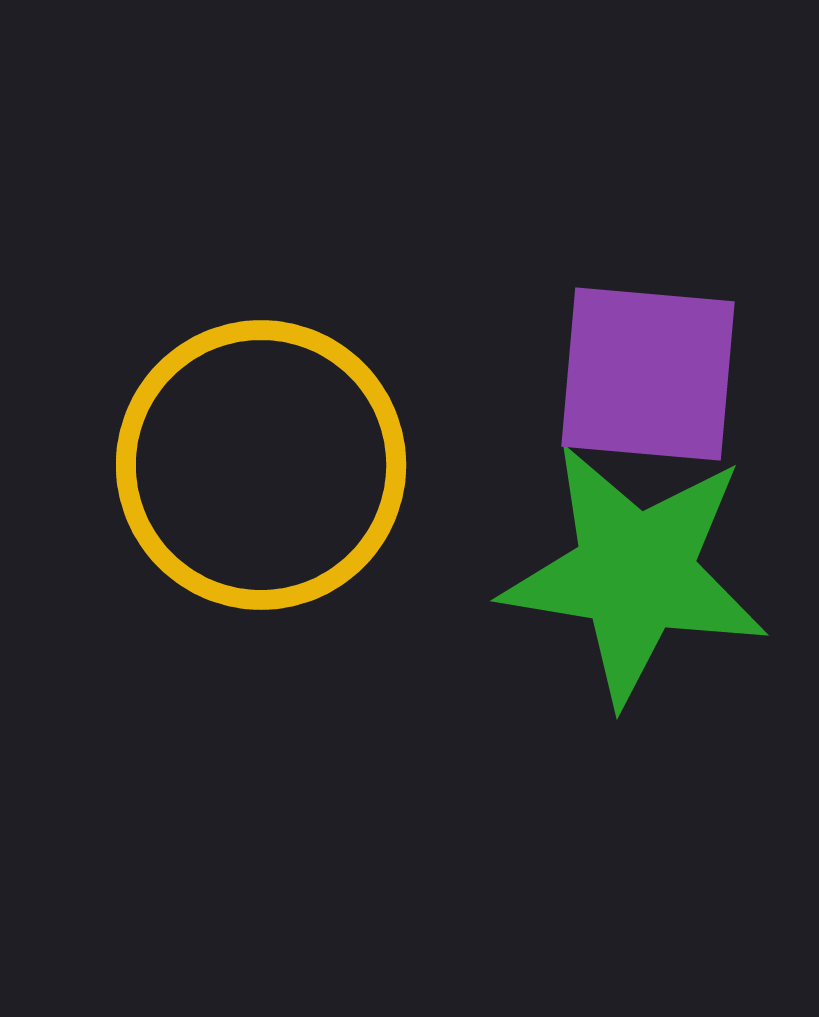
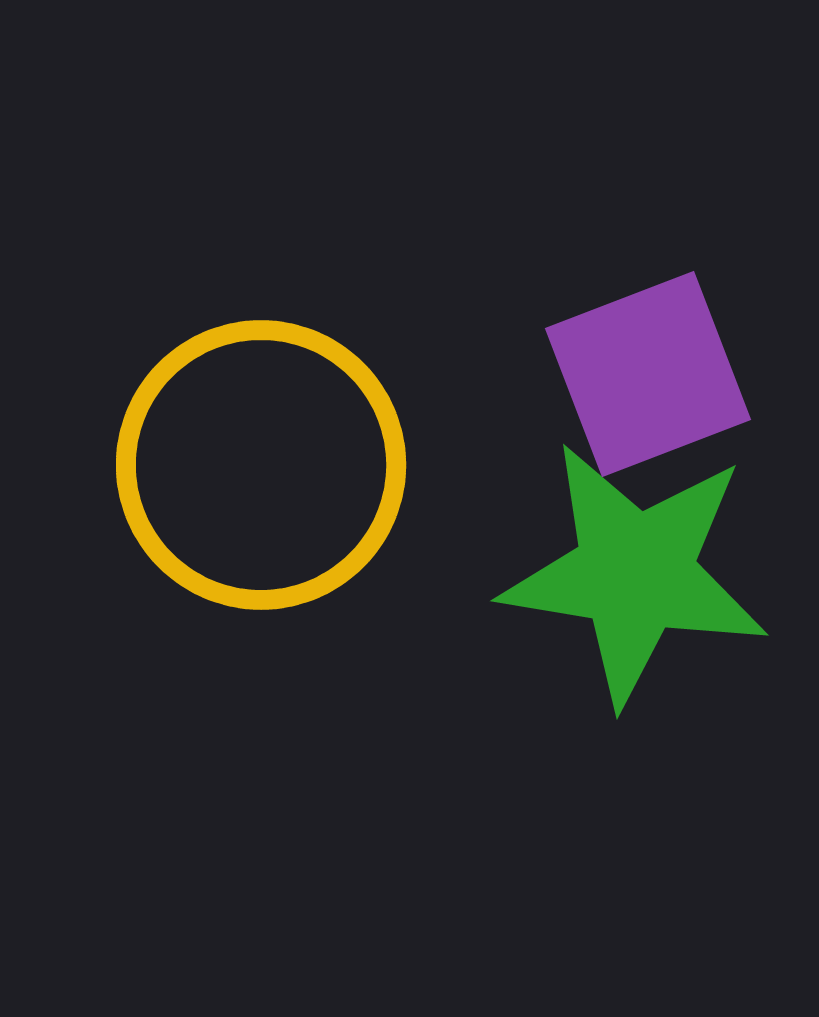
purple square: rotated 26 degrees counterclockwise
